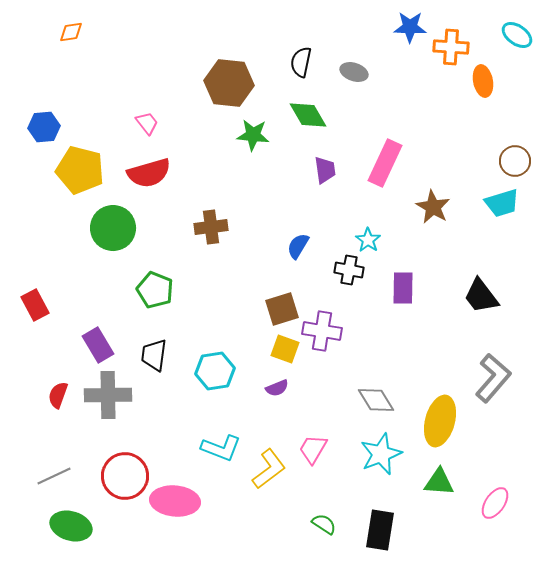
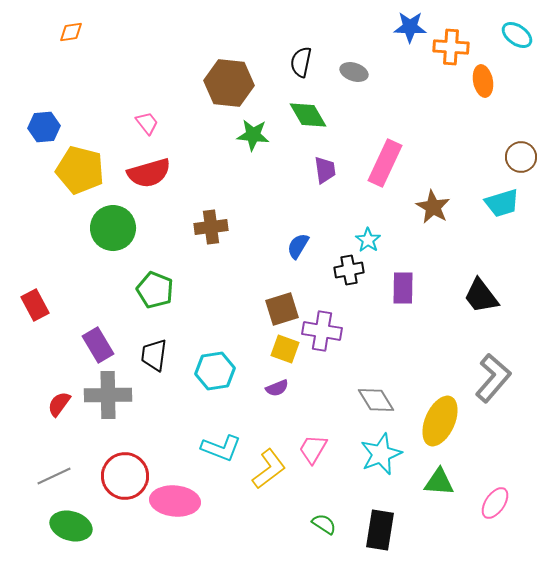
brown circle at (515, 161): moved 6 px right, 4 px up
black cross at (349, 270): rotated 20 degrees counterclockwise
red semicircle at (58, 395): moved 1 px right, 9 px down; rotated 16 degrees clockwise
yellow ellipse at (440, 421): rotated 9 degrees clockwise
